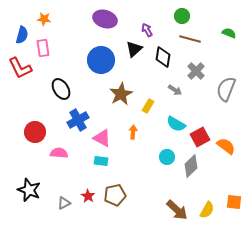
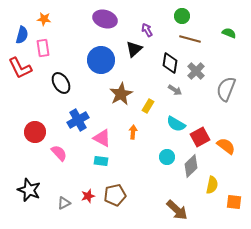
black diamond: moved 7 px right, 6 px down
black ellipse: moved 6 px up
pink semicircle: rotated 42 degrees clockwise
red star: rotated 24 degrees clockwise
yellow semicircle: moved 5 px right, 25 px up; rotated 18 degrees counterclockwise
